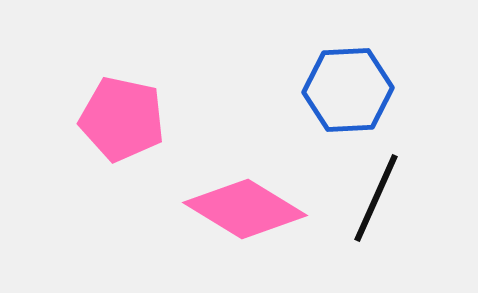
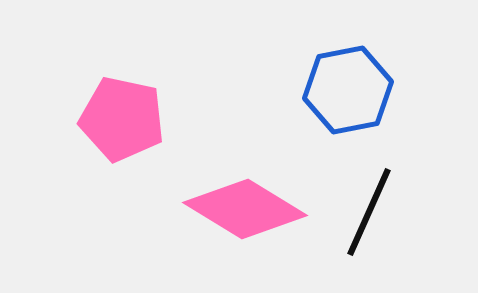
blue hexagon: rotated 8 degrees counterclockwise
black line: moved 7 px left, 14 px down
